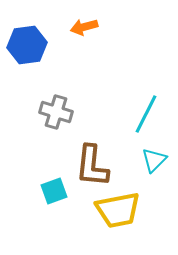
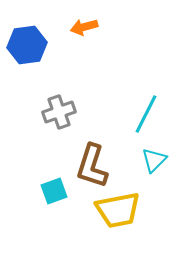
gray cross: moved 3 px right; rotated 36 degrees counterclockwise
brown L-shape: rotated 12 degrees clockwise
